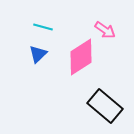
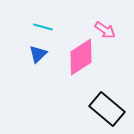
black rectangle: moved 2 px right, 3 px down
